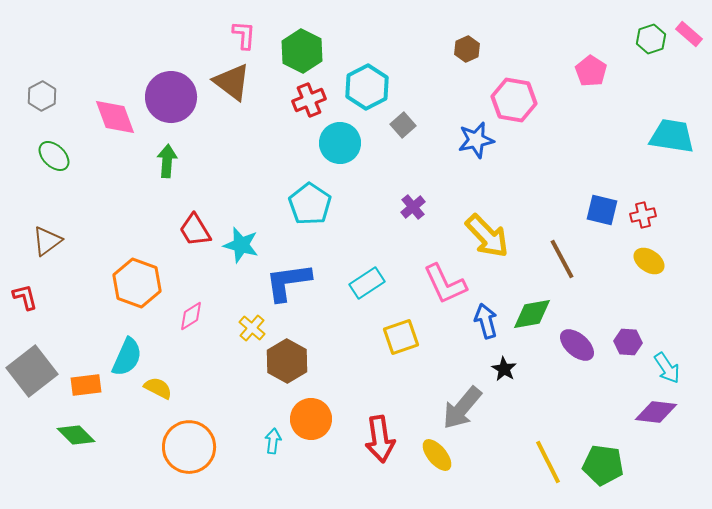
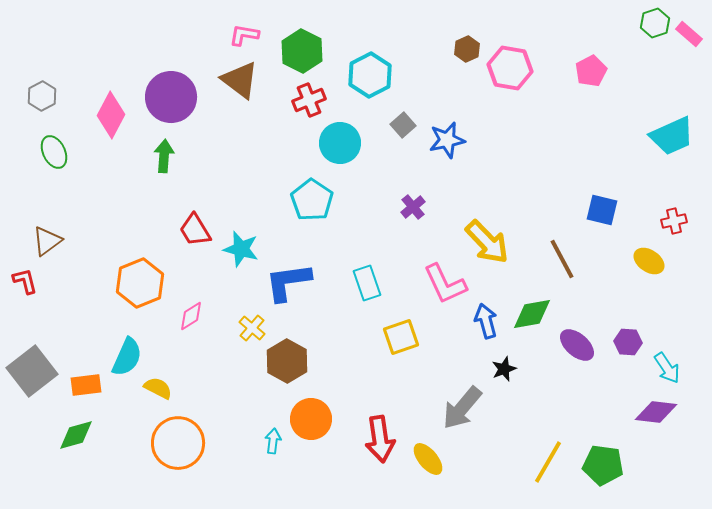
pink L-shape at (244, 35): rotated 84 degrees counterclockwise
green hexagon at (651, 39): moved 4 px right, 16 px up
pink pentagon at (591, 71): rotated 12 degrees clockwise
brown triangle at (232, 82): moved 8 px right, 2 px up
cyan hexagon at (367, 87): moved 3 px right, 12 px up
pink hexagon at (514, 100): moved 4 px left, 32 px up
pink diamond at (115, 117): moved 4 px left, 2 px up; rotated 48 degrees clockwise
cyan trapezoid at (672, 136): rotated 147 degrees clockwise
blue star at (476, 140): moved 29 px left
green ellipse at (54, 156): moved 4 px up; rotated 20 degrees clockwise
green arrow at (167, 161): moved 3 px left, 5 px up
cyan pentagon at (310, 204): moved 2 px right, 4 px up
red cross at (643, 215): moved 31 px right, 6 px down
yellow arrow at (487, 236): moved 6 px down
cyan star at (241, 245): moved 4 px down
orange hexagon at (137, 283): moved 3 px right; rotated 18 degrees clockwise
cyan rectangle at (367, 283): rotated 76 degrees counterclockwise
red L-shape at (25, 297): moved 16 px up
black star at (504, 369): rotated 20 degrees clockwise
green diamond at (76, 435): rotated 60 degrees counterclockwise
orange circle at (189, 447): moved 11 px left, 4 px up
yellow ellipse at (437, 455): moved 9 px left, 4 px down
yellow line at (548, 462): rotated 57 degrees clockwise
